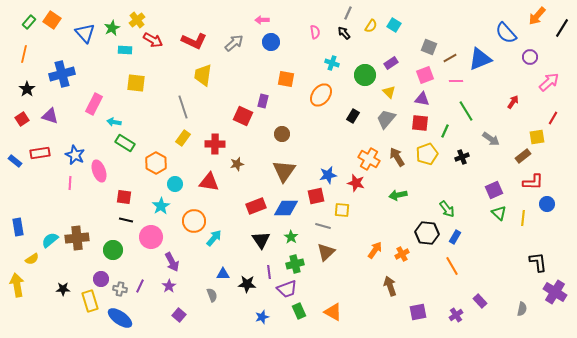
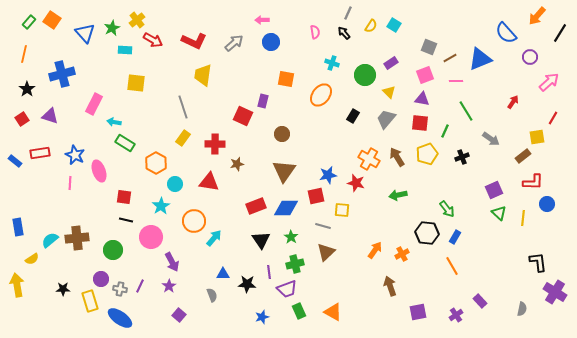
black line at (562, 28): moved 2 px left, 5 px down
